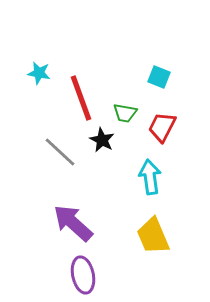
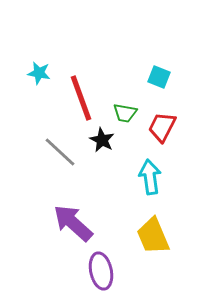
purple ellipse: moved 18 px right, 4 px up
